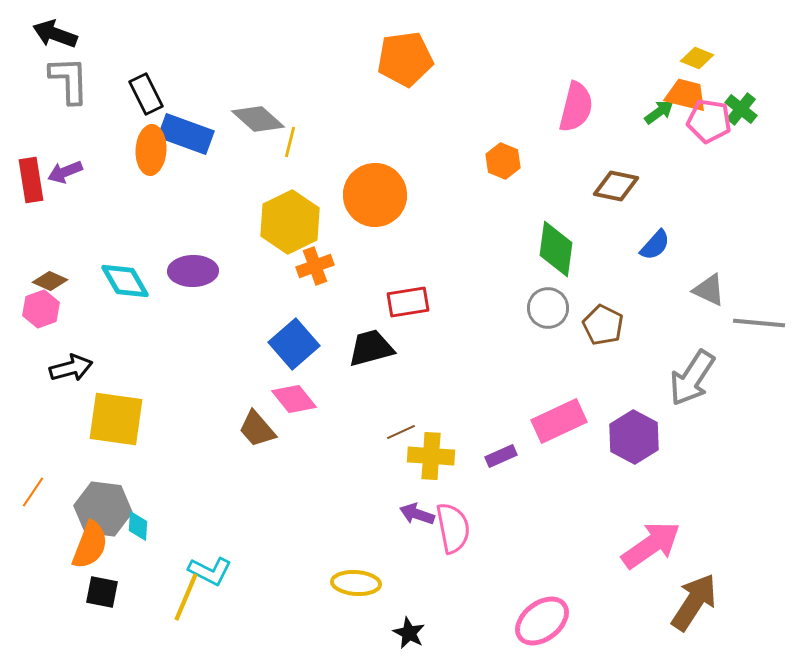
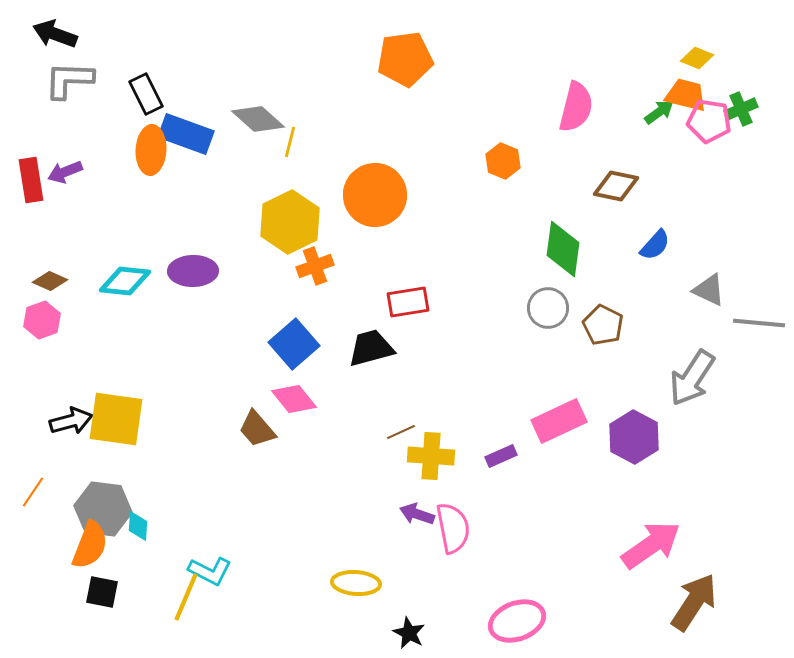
gray L-shape at (69, 80): rotated 86 degrees counterclockwise
green cross at (741, 109): rotated 28 degrees clockwise
green diamond at (556, 249): moved 7 px right
cyan diamond at (125, 281): rotated 54 degrees counterclockwise
pink hexagon at (41, 309): moved 1 px right, 11 px down
black arrow at (71, 368): moved 53 px down
pink ellipse at (542, 621): moved 25 px left; rotated 18 degrees clockwise
